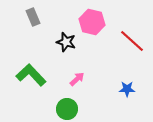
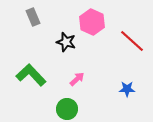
pink hexagon: rotated 10 degrees clockwise
